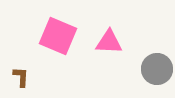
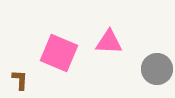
pink square: moved 1 px right, 17 px down
brown L-shape: moved 1 px left, 3 px down
